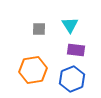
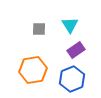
purple rectangle: rotated 42 degrees counterclockwise
